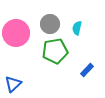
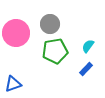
cyan semicircle: moved 11 px right, 18 px down; rotated 24 degrees clockwise
blue rectangle: moved 1 px left, 1 px up
blue triangle: rotated 24 degrees clockwise
